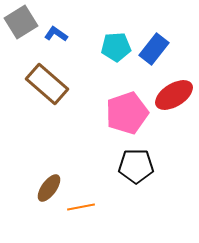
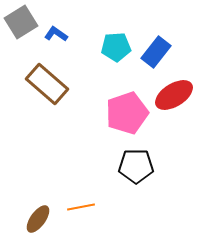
blue rectangle: moved 2 px right, 3 px down
brown ellipse: moved 11 px left, 31 px down
